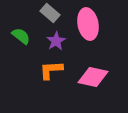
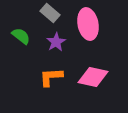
purple star: moved 1 px down
orange L-shape: moved 7 px down
